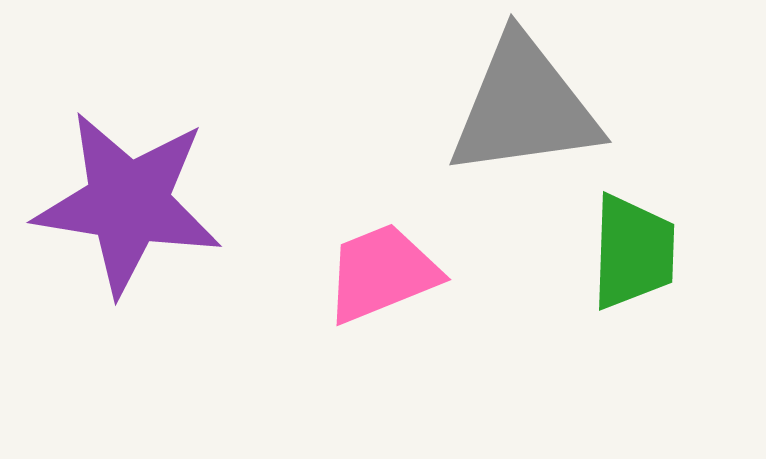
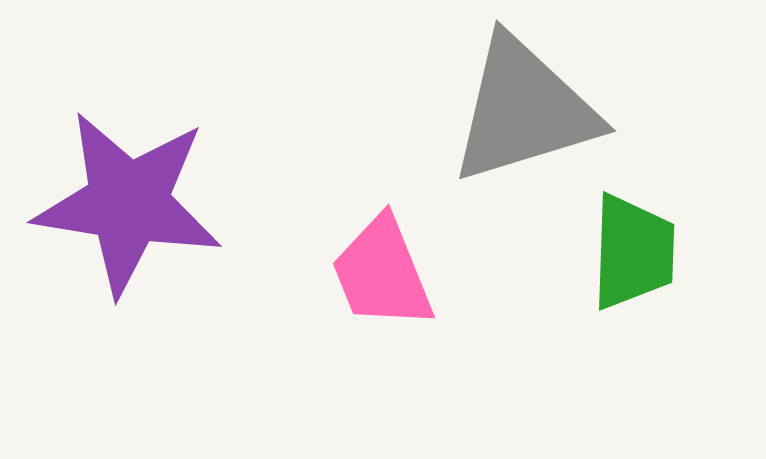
gray triangle: moved 3 px down; rotated 9 degrees counterclockwise
pink trapezoid: rotated 90 degrees counterclockwise
